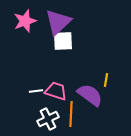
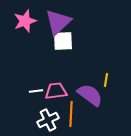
pink trapezoid: rotated 25 degrees counterclockwise
white cross: moved 1 px down
